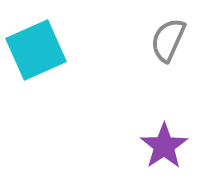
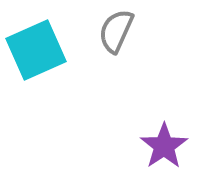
gray semicircle: moved 52 px left, 9 px up
